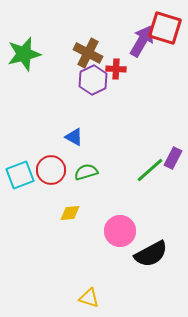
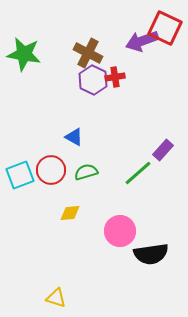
red square: rotated 8 degrees clockwise
purple arrow: rotated 140 degrees counterclockwise
green star: rotated 24 degrees clockwise
red cross: moved 1 px left, 8 px down; rotated 12 degrees counterclockwise
purple hexagon: rotated 8 degrees counterclockwise
purple rectangle: moved 10 px left, 8 px up; rotated 15 degrees clockwise
green line: moved 12 px left, 3 px down
black semicircle: rotated 20 degrees clockwise
yellow triangle: moved 33 px left
